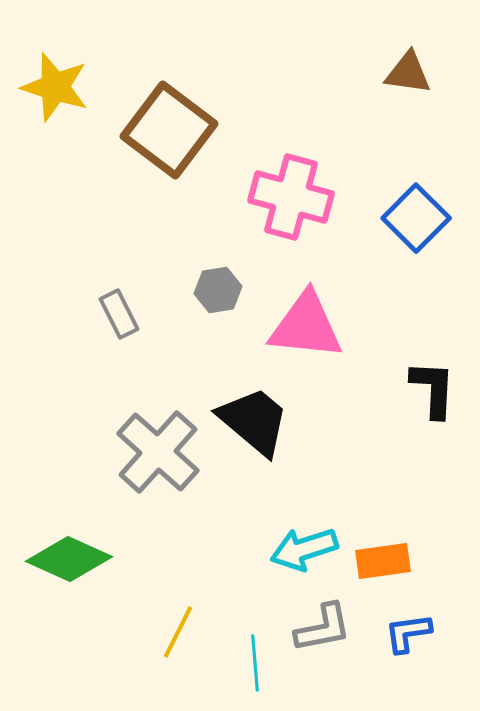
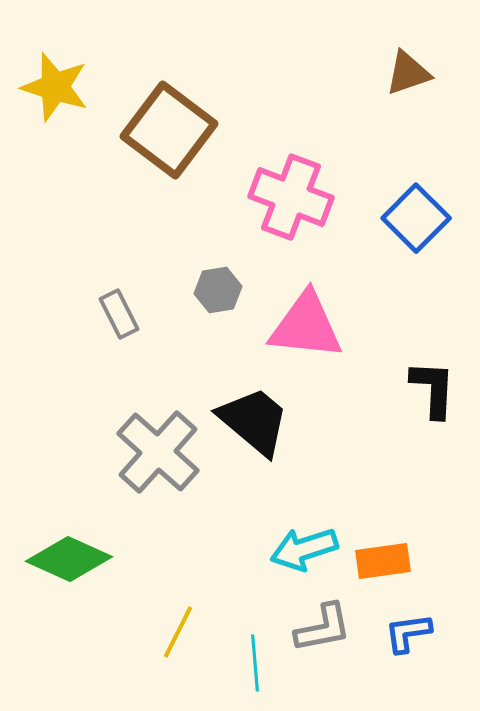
brown triangle: rotated 27 degrees counterclockwise
pink cross: rotated 6 degrees clockwise
